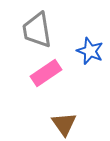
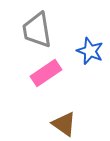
brown triangle: rotated 20 degrees counterclockwise
